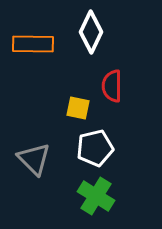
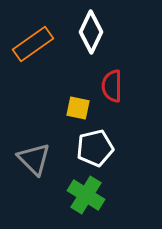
orange rectangle: rotated 36 degrees counterclockwise
green cross: moved 10 px left, 1 px up
